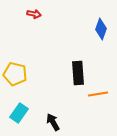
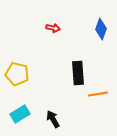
red arrow: moved 19 px right, 14 px down
yellow pentagon: moved 2 px right
cyan rectangle: moved 1 px right, 1 px down; rotated 24 degrees clockwise
black arrow: moved 3 px up
